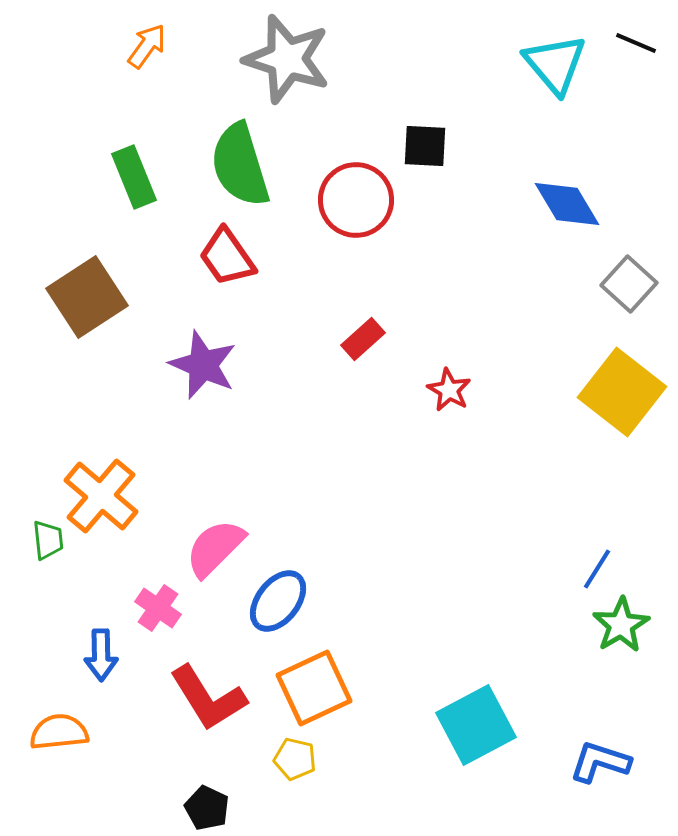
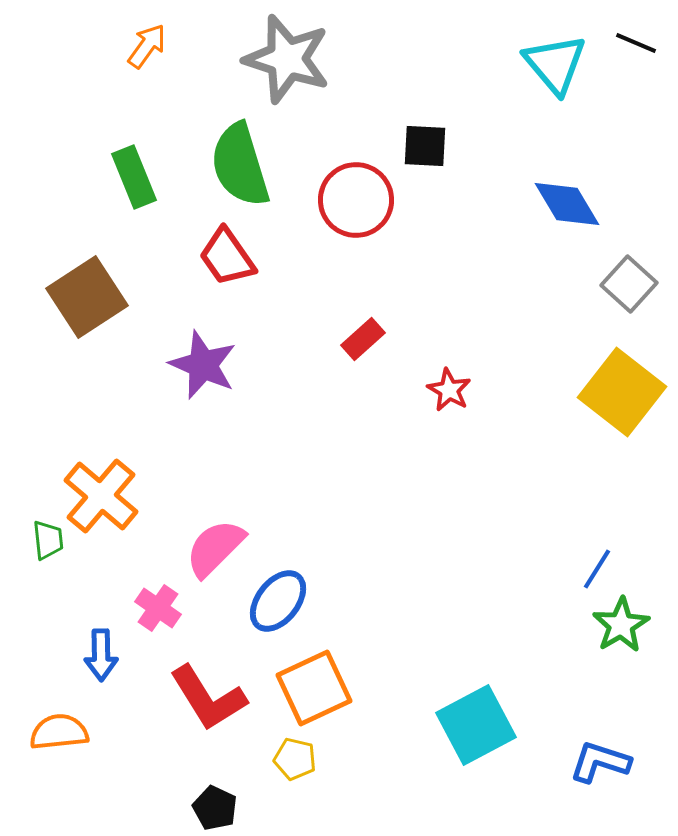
black pentagon: moved 8 px right
